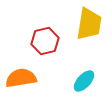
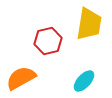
red hexagon: moved 3 px right
orange semicircle: rotated 20 degrees counterclockwise
